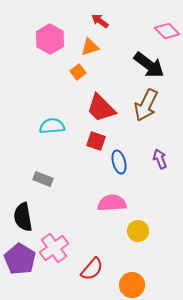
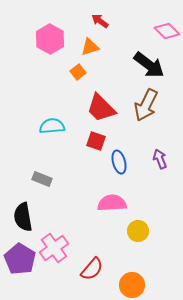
gray rectangle: moved 1 px left
